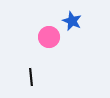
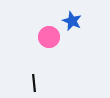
black line: moved 3 px right, 6 px down
